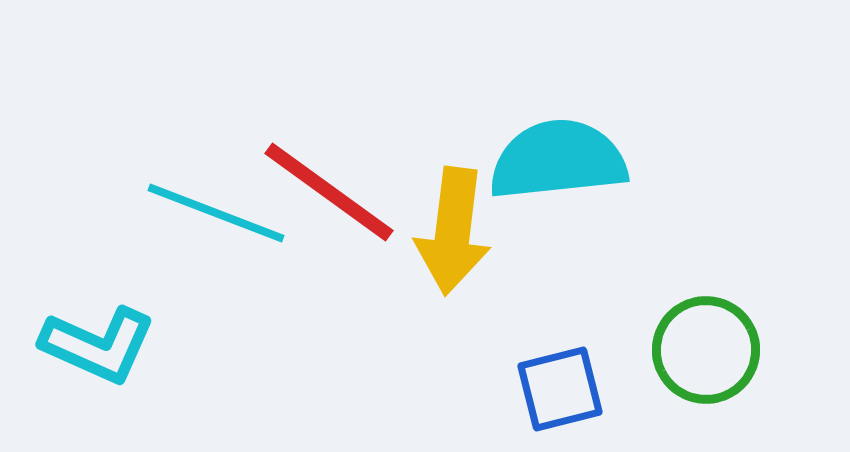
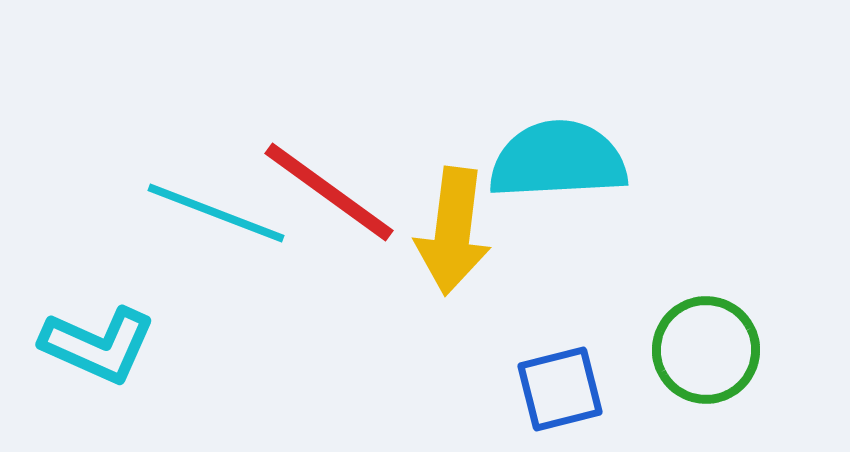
cyan semicircle: rotated 3 degrees clockwise
